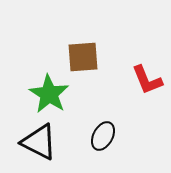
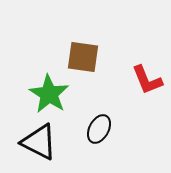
brown square: rotated 12 degrees clockwise
black ellipse: moved 4 px left, 7 px up
